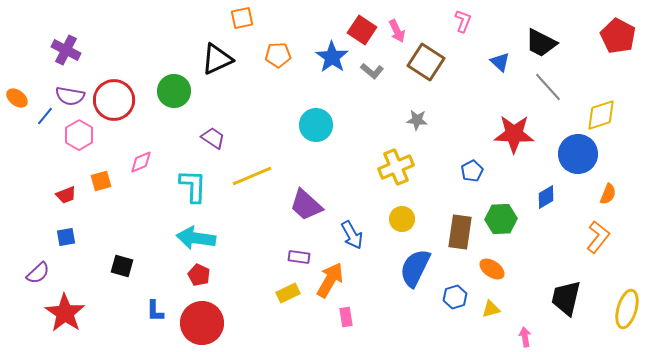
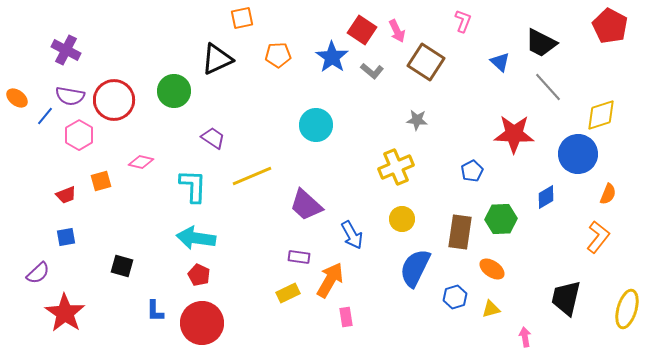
red pentagon at (618, 36): moved 8 px left, 10 px up
pink diamond at (141, 162): rotated 35 degrees clockwise
